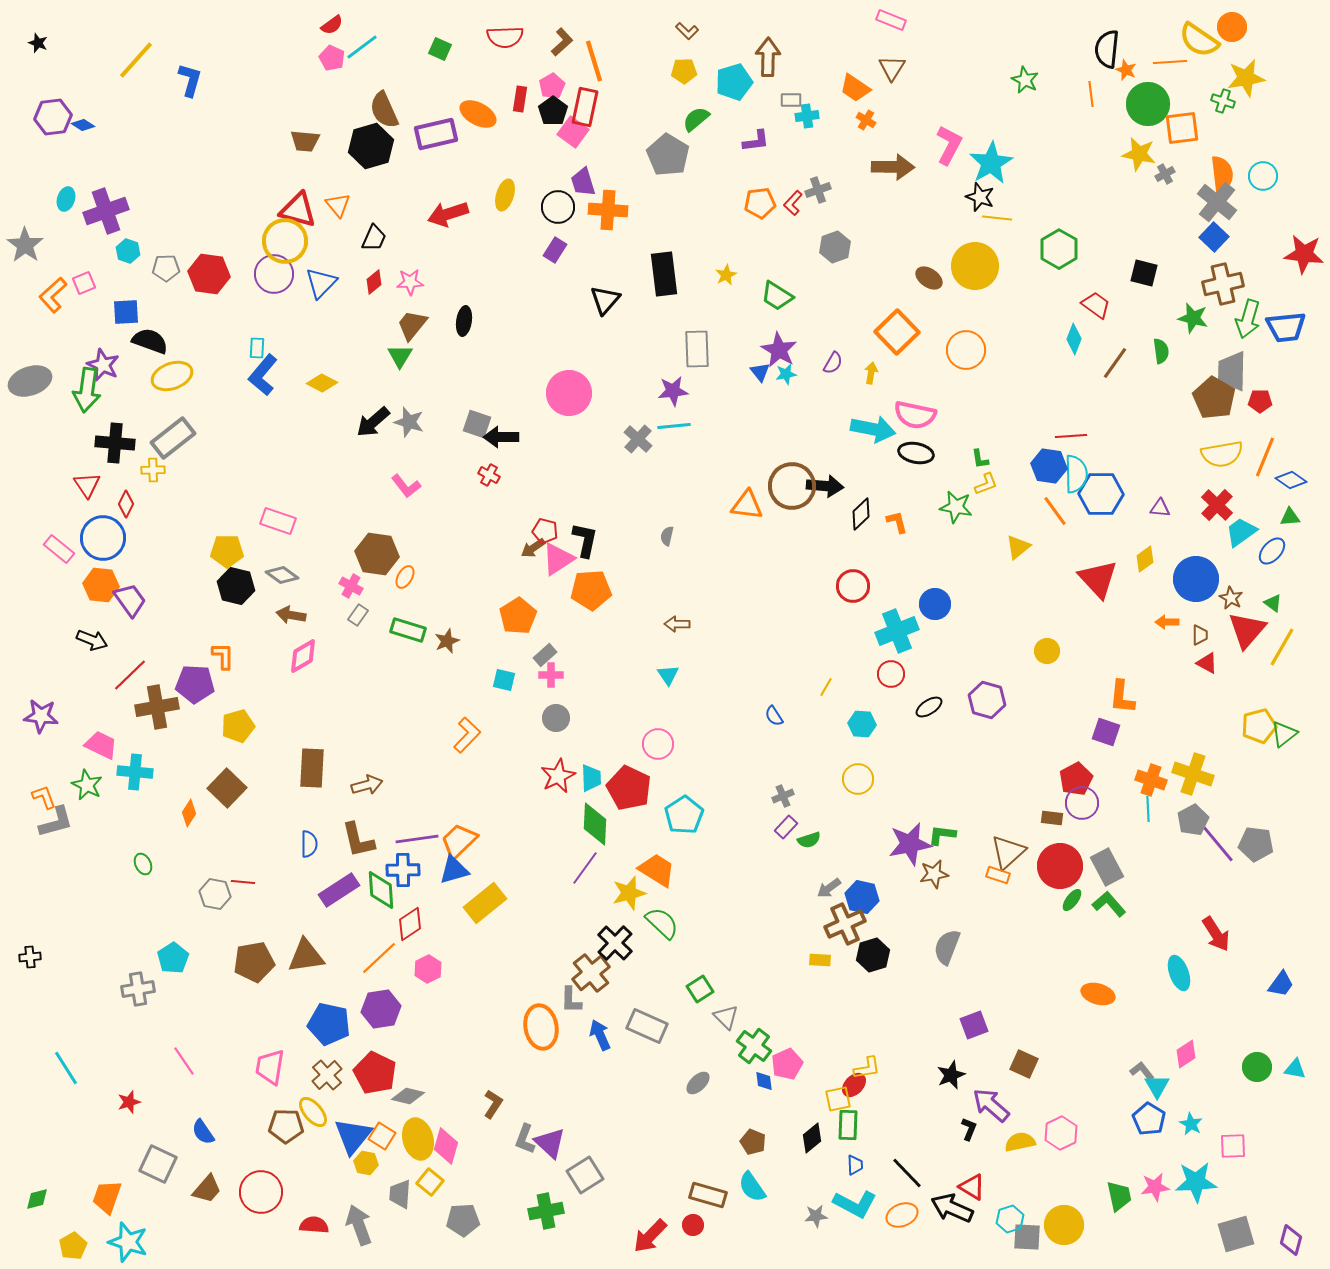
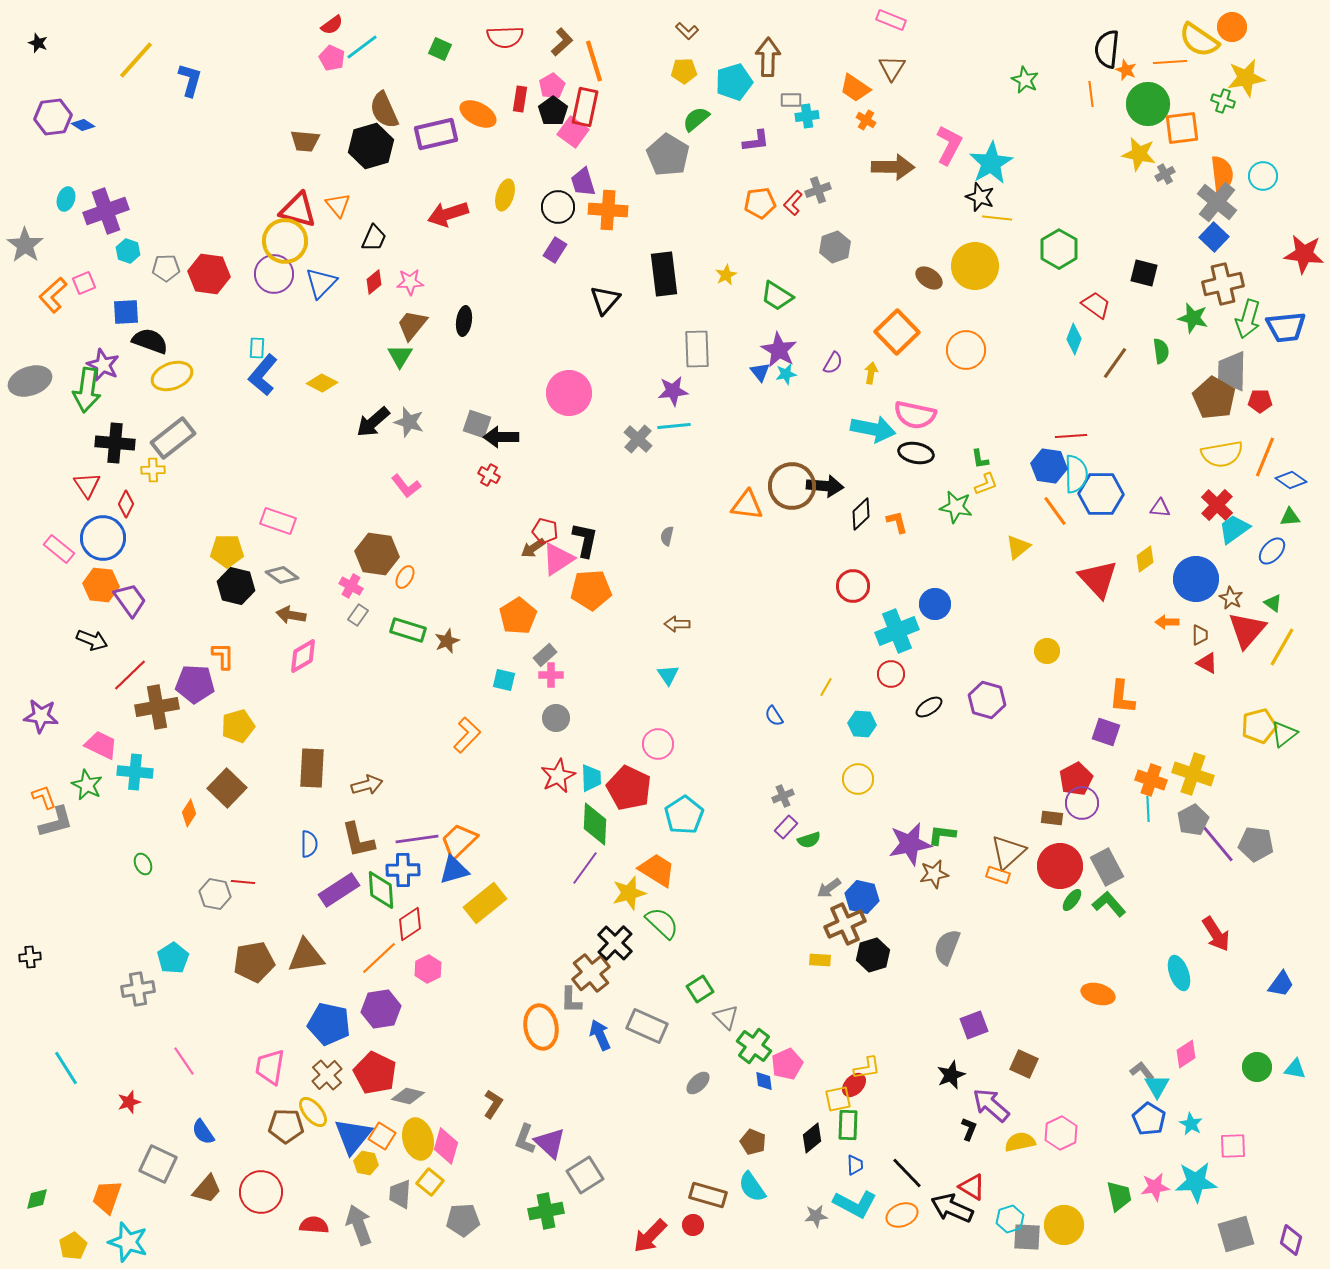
cyan trapezoid at (1241, 532): moved 7 px left, 3 px up
